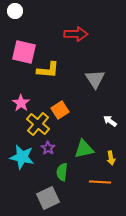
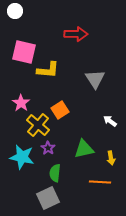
yellow cross: moved 1 px down
green semicircle: moved 7 px left, 1 px down
